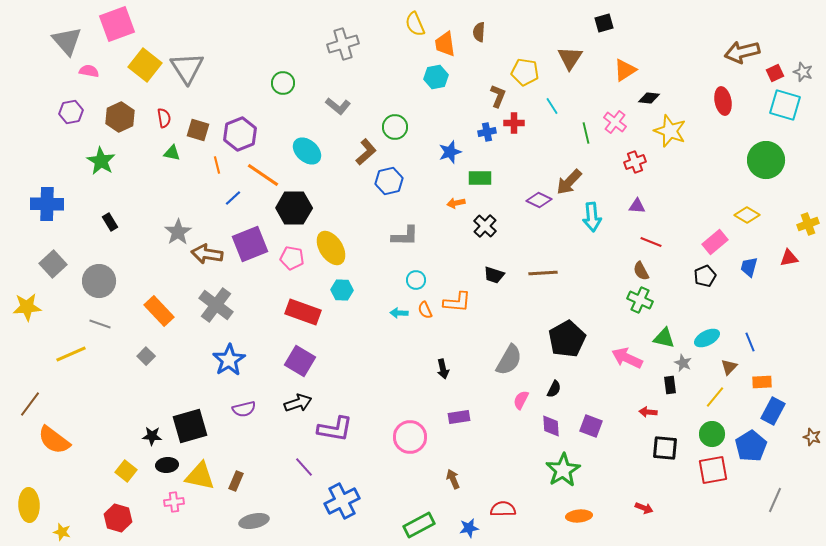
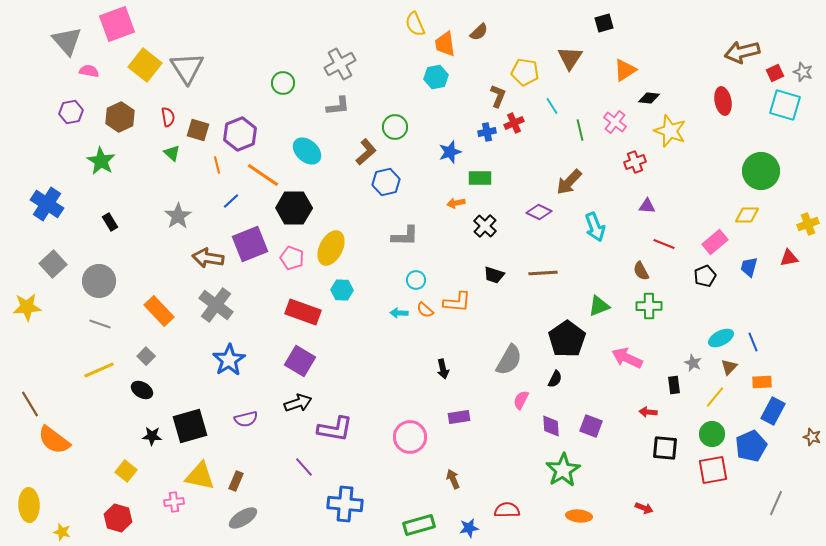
brown semicircle at (479, 32): rotated 138 degrees counterclockwise
gray cross at (343, 44): moved 3 px left, 20 px down; rotated 12 degrees counterclockwise
gray L-shape at (338, 106): rotated 45 degrees counterclockwise
red semicircle at (164, 118): moved 4 px right, 1 px up
red cross at (514, 123): rotated 24 degrees counterclockwise
green line at (586, 133): moved 6 px left, 3 px up
green triangle at (172, 153): rotated 30 degrees clockwise
green circle at (766, 160): moved 5 px left, 11 px down
blue hexagon at (389, 181): moved 3 px left, 1 px down
blue line at (233, 198): moved 2 px left, 3 px down
purple diamond at (539, 200): moved 12 px down
blue cross at (47, 204): rotated 32 degrees clockwise
purple triangle at (637, 206): moved 10 px right
yellow diamond at (747, 215): rotated 30 degrees counterclockwise
cyan arrow at (592, 217): moved 3 px right, 10 px down; rotated 16 degrees counterclockwise
gray star at (178, 232): moved 16 px up
red line at (651, 242): moved 13 px right, 2 px down
yellow ellipse at (331, 248): rotated 60 degrees clockwise
brown arrow at (207, 254): moved 1 px right, 4 px down
pink pentagon at (292, 258): rotated 10 degrees clockwise
green cross at (640, 300): moved 9 px right, 6 px down; rotated 25 degrees counterclockwise
orange semicircle at (425, 310): rotated 24 degrees counterclockwise
green triangle at (664, 338): moved 65 px left, 32 px up; rotated 35 degrees counterclockwise
cyan ellipse at (707, 338): moved 14 px right
black pentagon at (567, 339): rotated 6 degrees counterclockwise
blue line at (750, 342): moved 3 px right
yellow line at (71, 354): moved 28 px right, 16 px down
gray star at (683, 363): moved 10 px right
black rectangle at (670, 385): moved 4 px right
black semicircle at (554, 389): moved 1 px right, 10 px up
brown line at (30, 404): rotated 68 degrees counterclockwise
purple semicircle at (244, 409): moved 2 px right, 10 px down
blue pentagon at (751, 446): rotated 8 degrees clockwise
black ellipse at (167, 465): moved 25 px left, 75 px up; rotated 35 degrees clockwise
gray line at (775, 500): moved 1 px right, 3 px down
blue cross at (342, 501): moved 3 px right, 3 px down; rotated 32 degrees clockwise
red semicircle at (503, 509): moved 4 px right, 1 px down
orange ellipse at (579, 516): rotated 10 degrees clockwise
gray ellipse at (254, 521): moved 11 px left, 3 px up; rotated 20 degrees counterclockwise
green rectangle at (419, 525): rotated 12 degrees clockwise
